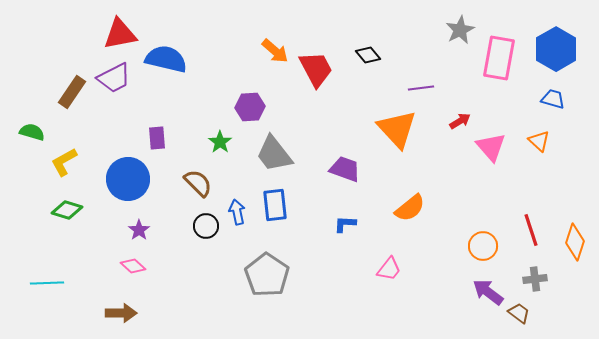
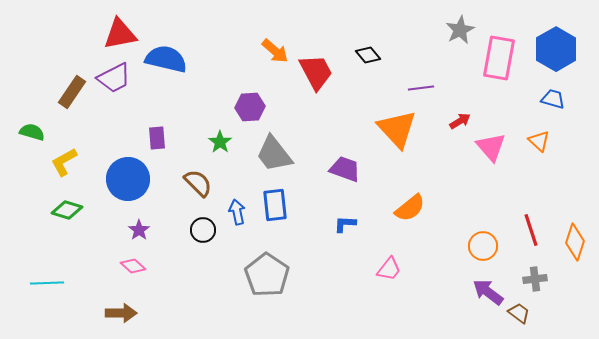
red trapezoid at (316, 69): moved 3 px down
black circle at (206, 226): moved 3 px left, 4 px down
